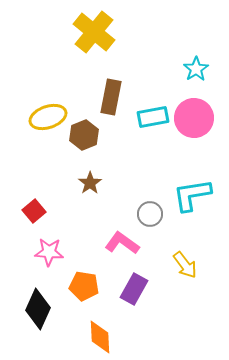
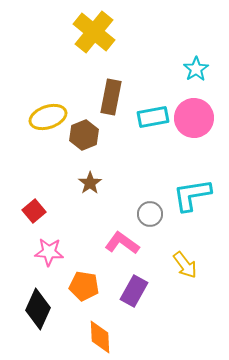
purple rectangle: moved 2 px down
